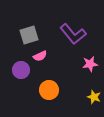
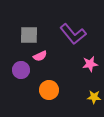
gray square: rotated 18 degrees clockwise
yellow star: rotated 16 degrees counterclockwise
